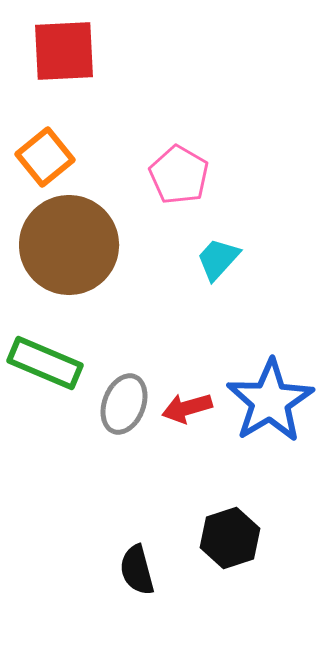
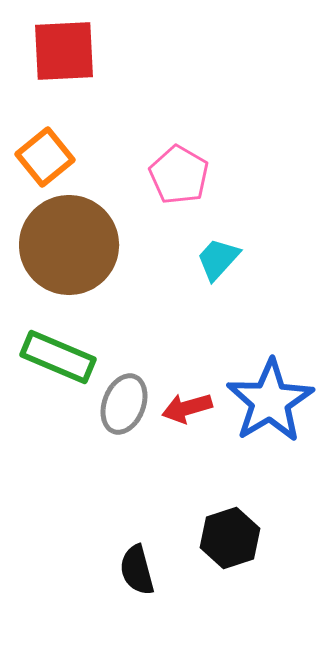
green rectangle: moved 13 px right, 6 px up
